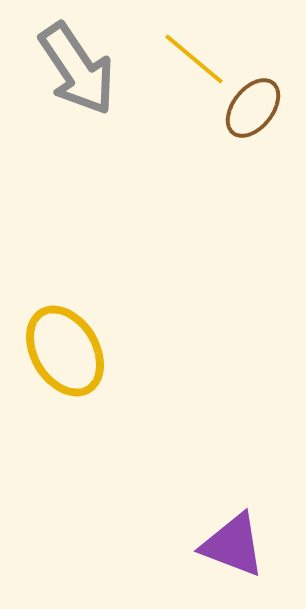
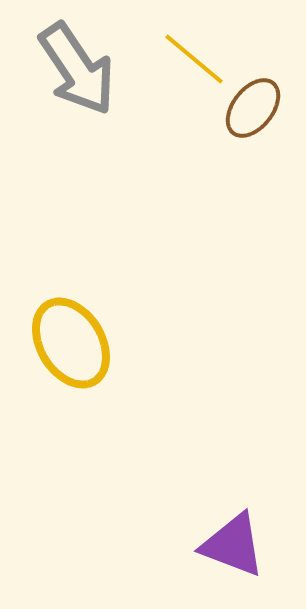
yellow ellipse: moved 6 px right, 8 px up
